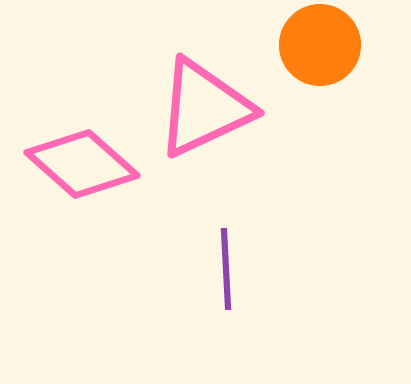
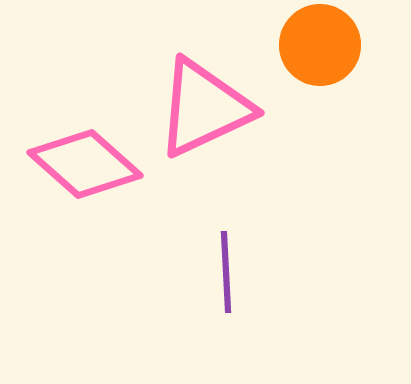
pink diamond: moved 3 px right
purple line: moved 3 px down
